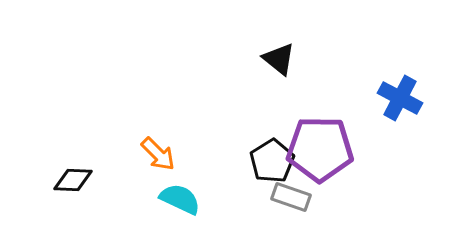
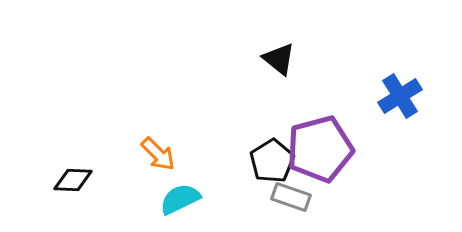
blue cross: moved 2 px up; rotated 30 degrees clockwise
purple pentagon: rotated 16 degrees counterclockwise
cyan semicircle: rotated 51 degrees counterclockwise
